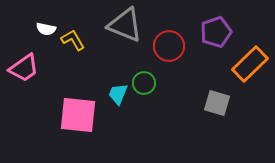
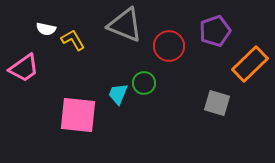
purple pentagon: moved 1 px left, 1 px up
